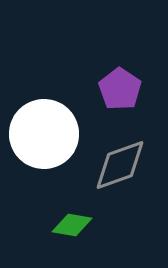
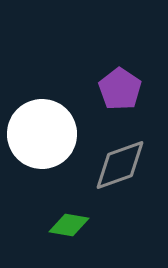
white circle: moved 2 px left
green diamond: moved 3 px left
